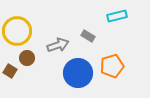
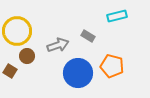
brown circle: moved 2 px up
orange pentagon: rotated 30 degrees clockwise
